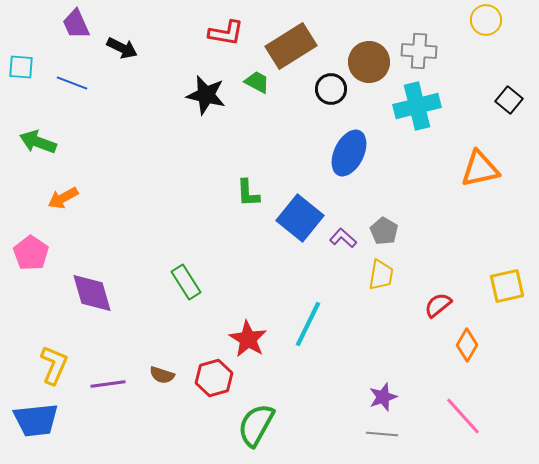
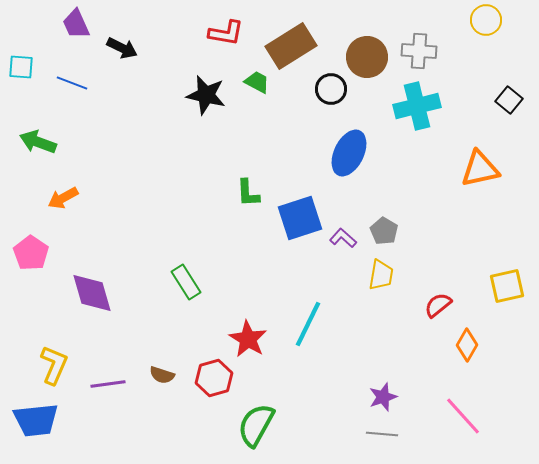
brown circle: moved 2 px left, 5 px up
blue square: rotated 33 degrees clockwise
